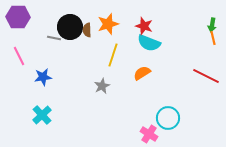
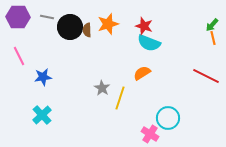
green arrow: rotated 32 degrees clockwise
gray line: moved 7 px left, 21 px up
yellow line: moved 7 px right, 43 px down
gray star: moved 2 px down; rotated 14 degrees counterclockwise
pink cross: moved 1 px right
